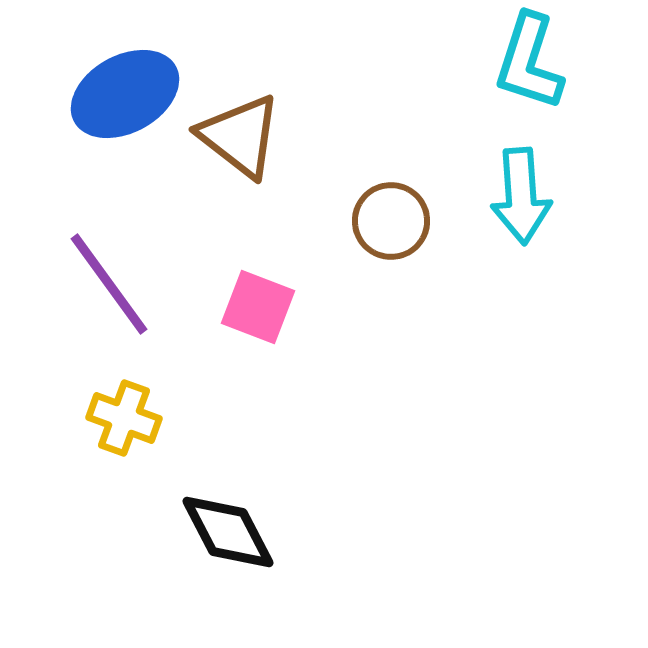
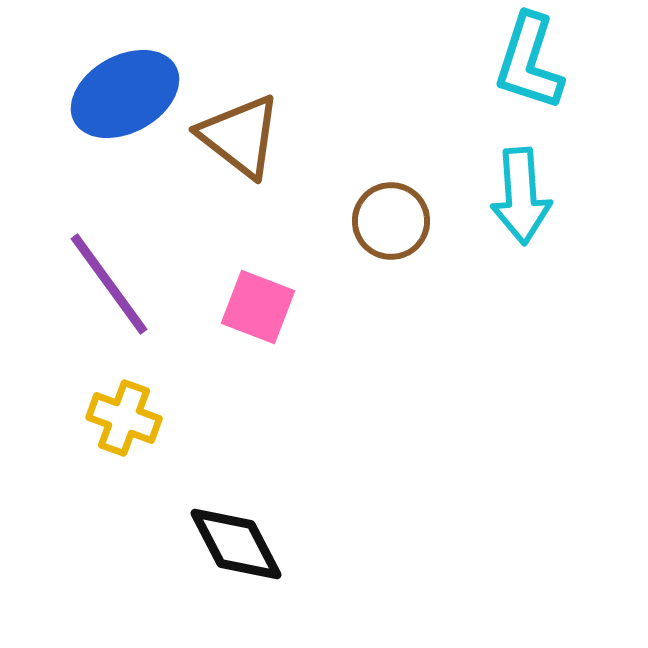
black diamond: moved 8 px right, 12 px down
